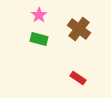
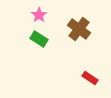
green rectangle: rotated 18 degrees clockwise
red rectangle: moved 12 px right
